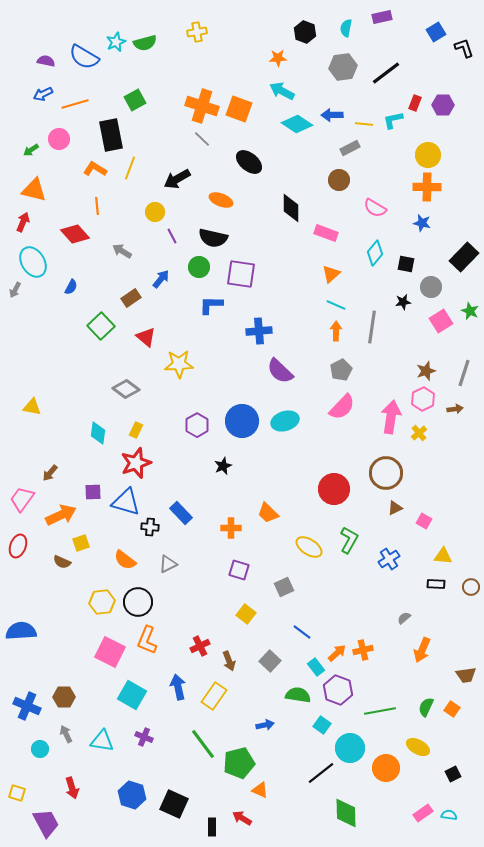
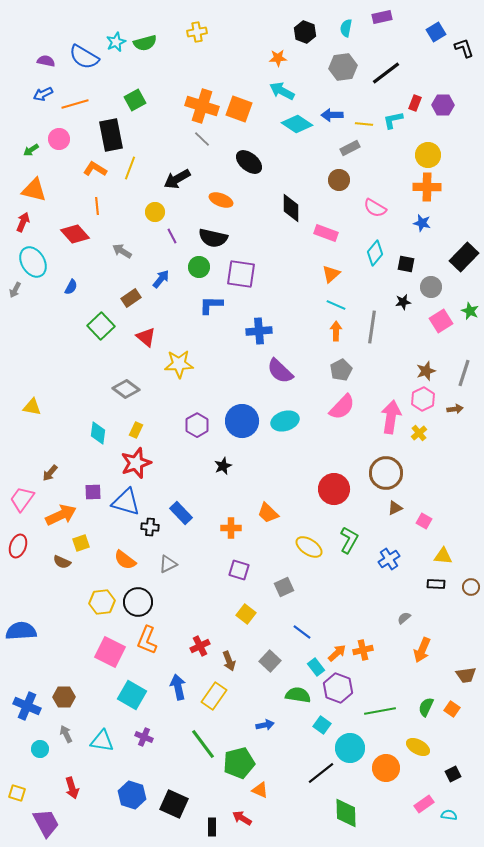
purple hexagon at (338, 690): moved 2 px up
pink rectangle at (423, 813): moved 1 px right, 9 px up
